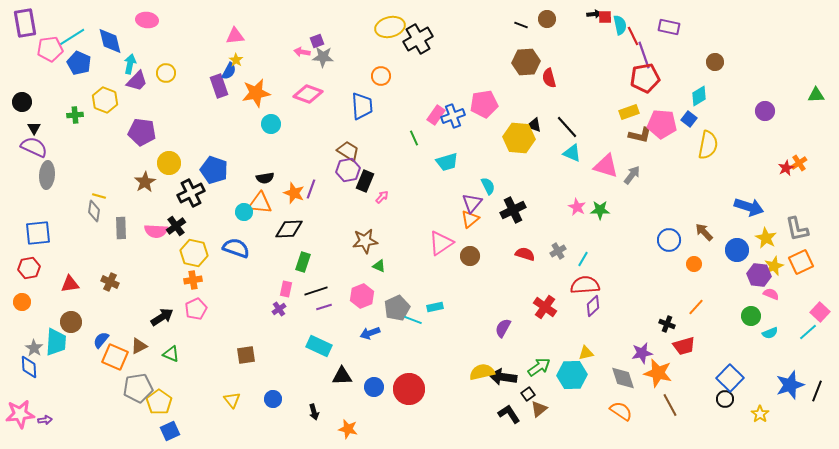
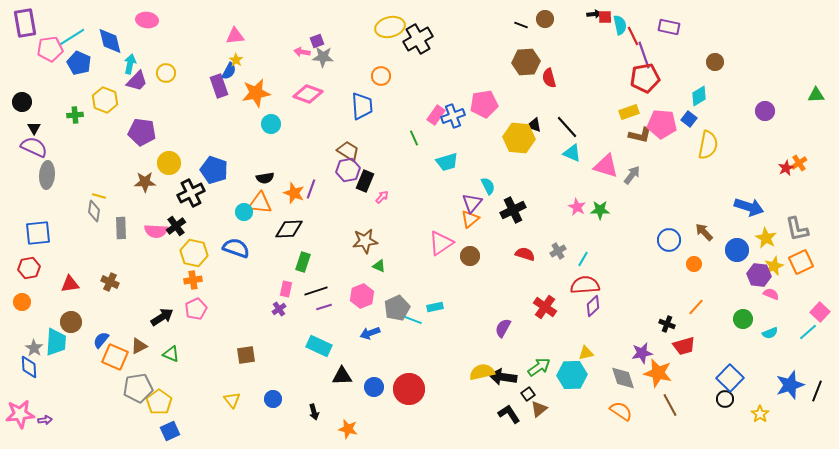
brown circle at (547, 19): moved 2 px left
brown star at (145, 182): rotated 30 degrees clockwise
green circle at (751, 316): moved 8 px left, 3 px down
